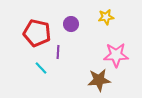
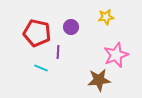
purple circle: moved 3 px down
pink star: rotated 20 degrees counterclockwise
cyan line: rotated 24 degrees counterclockwise
